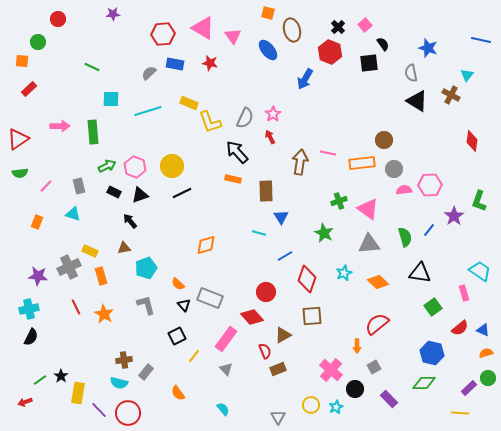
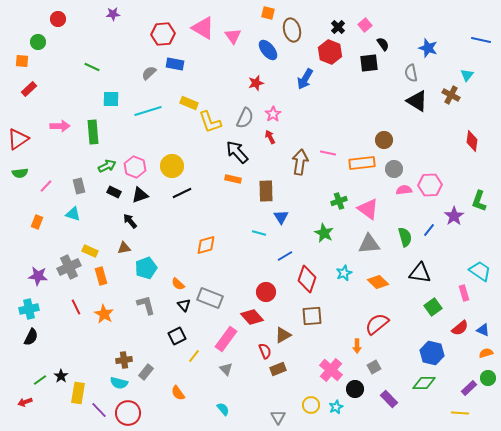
red star at (210, 63): moved 46 px right, 20 px down; rotated 28 degrees counterclockwise
